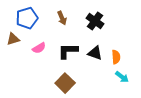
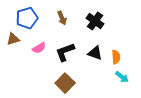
black L-shape: moved 3 px left, 1 px down; rotated 20 degrees counterclockwise
